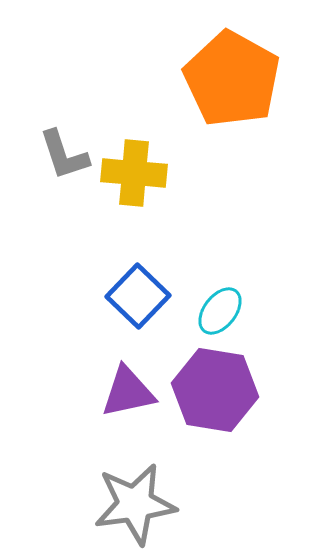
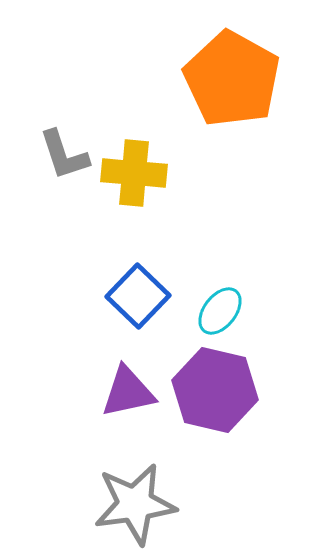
purple hexagon: rotated 4 degrees clockwise
